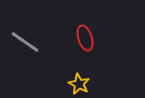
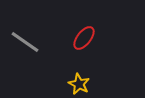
red ellipse: moved 1 px left; rotated 55 degrees clockwise
